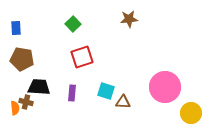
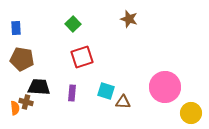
brown star: rotated 24 degrees clockwise
